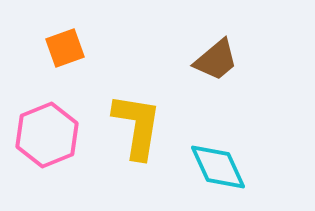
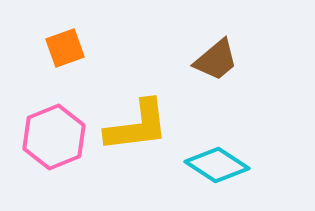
yellow L-shape: rotated 74 degrees clockwise
pink hexagon: moved 7 px right, 2 px down
cyan diamond: moved 1 px left, 2 px up; rotated 32 degrees counterclockwise
